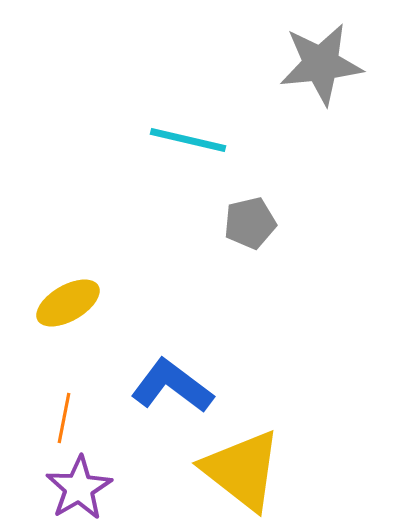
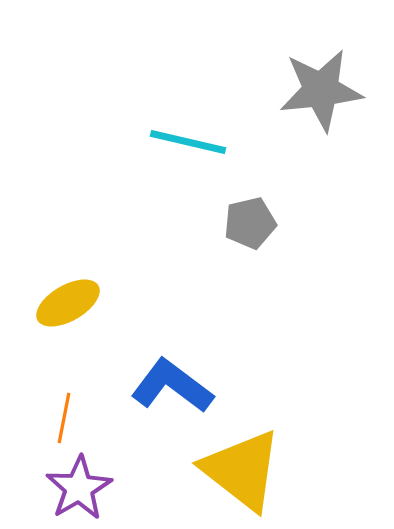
gray star: moved 26 px down
cyan line: moved 2 px down
